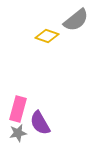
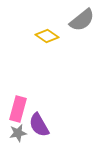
gray semicircle: moved 6 px right
yellow diamond: rotated 15 degrees clockwise
purple semicircle: moved 1 px left, 2 px down
